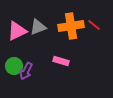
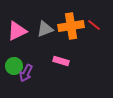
gray triangle: moved 7 px right, 2 px down
purple arrow: moved 2 px down
